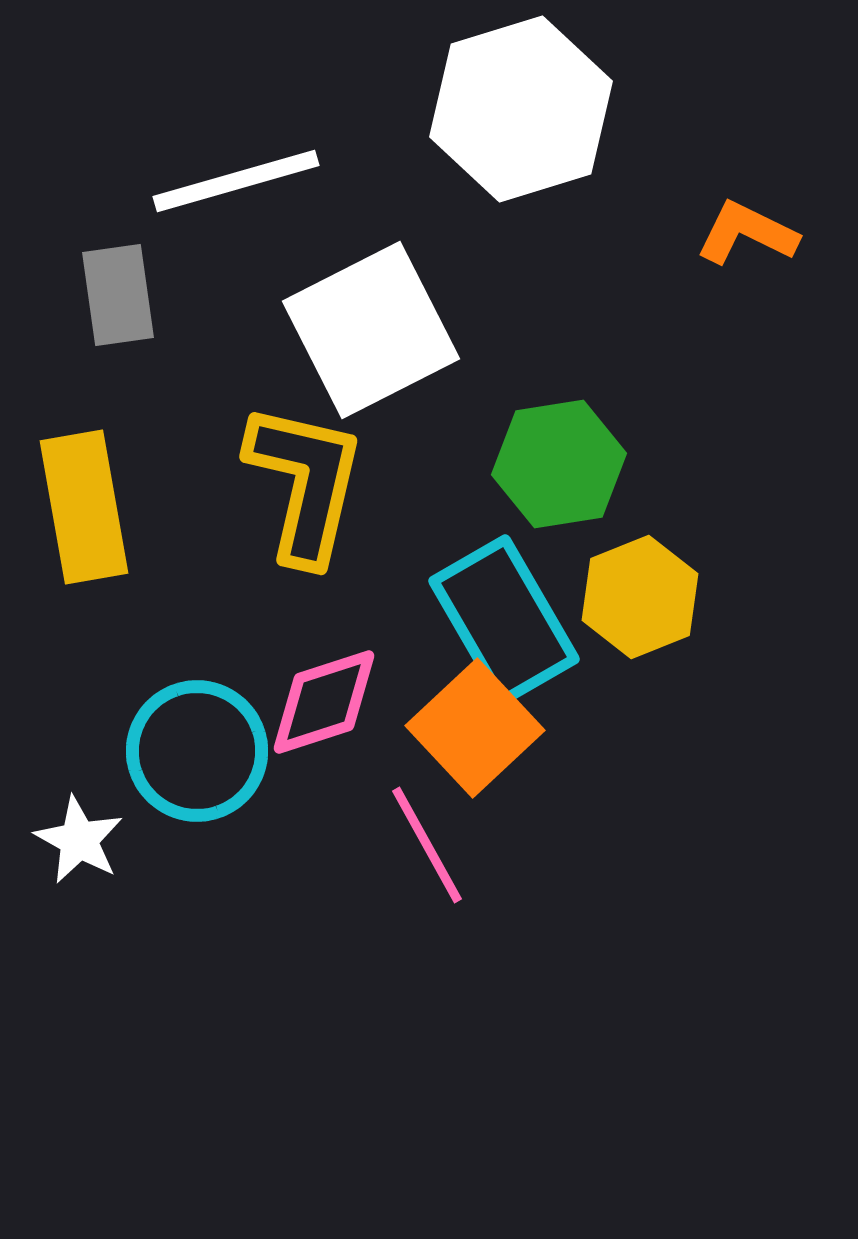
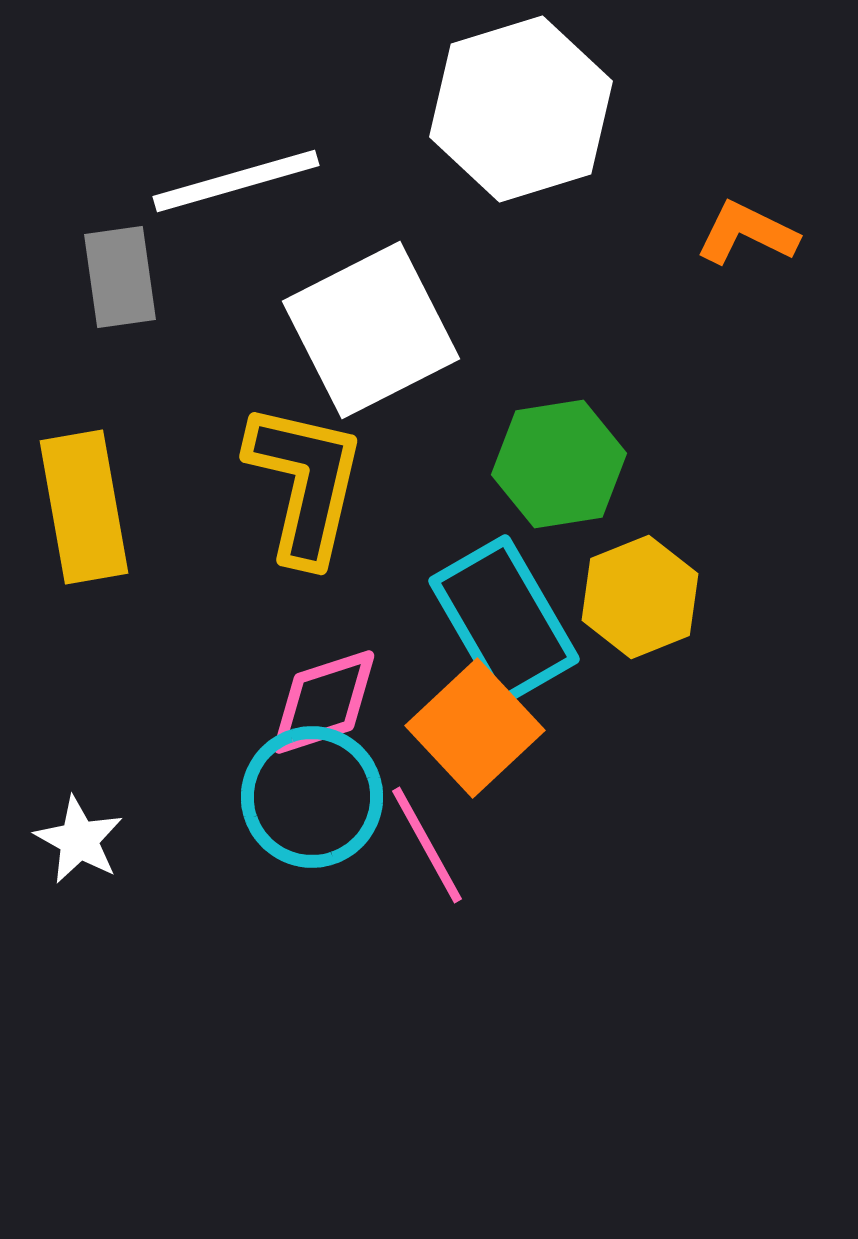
gray rectangle: moved 2 px right, 18 px up
cyan circle: moved 115 px right, 46 px down
